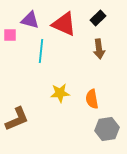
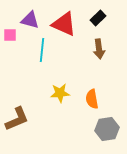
cyan line: moved 1 px right, 1 px up
